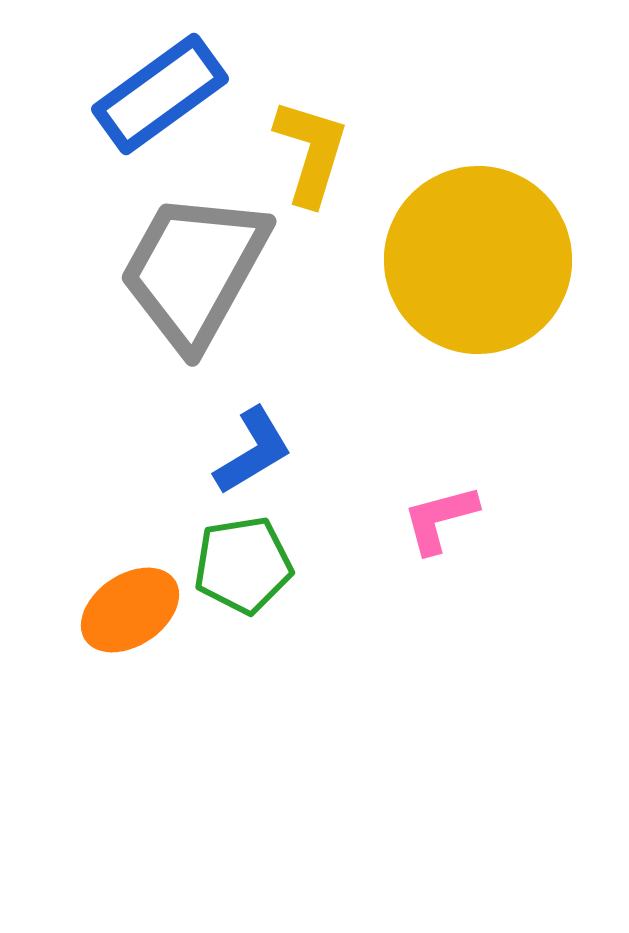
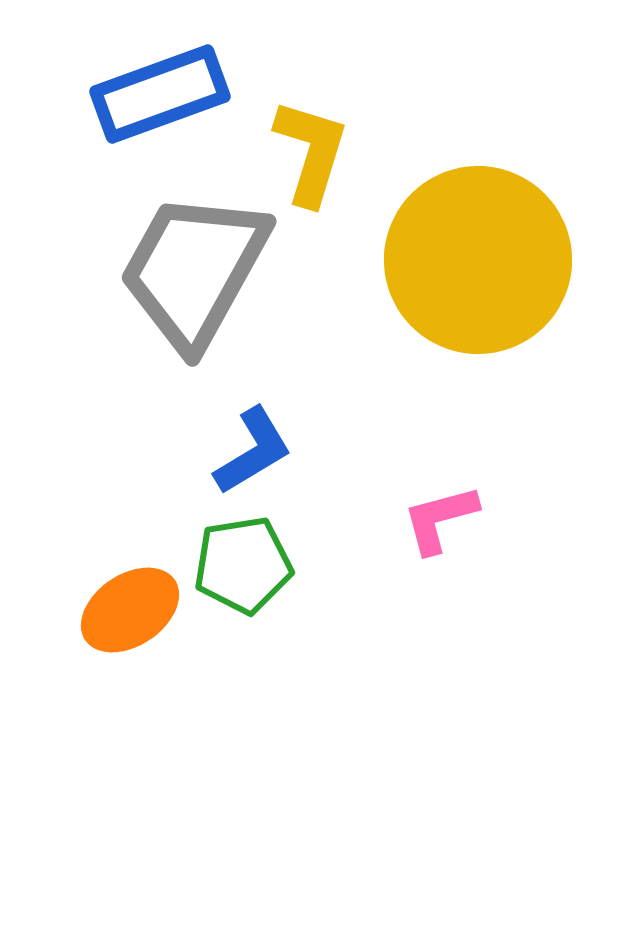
blue rectangle: rotated 16 degrees clockwise
